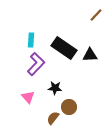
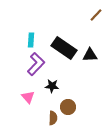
black star: moved 3 px left, 2 px up
brown circle: moved 1 px left
brown semicircle: rotated 144 degrees clockwise
